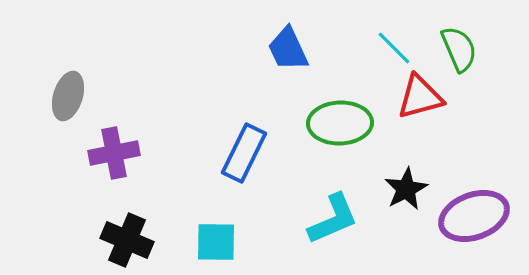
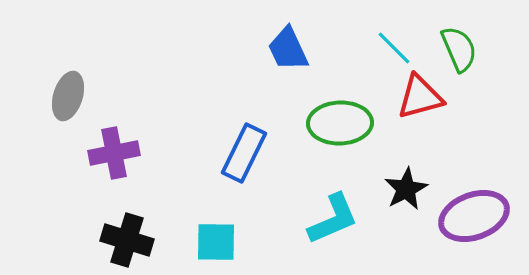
black cross: rotated 6 degrees counterclockwise
